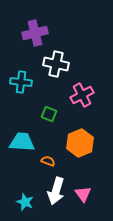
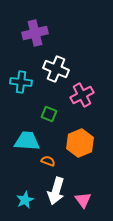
white cross: moved 5 px down; rotated 10 degrees clockwise
cyan trapezoid: moved 5 px right, 1 px up
pink triangle: moved 6 px down
cyan star: moved 2 px up; rotated 24 degrees clockwise
